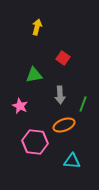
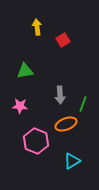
yellow arrow: rotated 21 degrees counterclockwise
red square: moved 18 px up; rotated 24 degrees clockwise
green triangle: moved 9 px left, 4 px up
pink star: rotated 21 degrees counterclockwise
orange ellipse: moved 2 px right, 1 px up
pink hexagon: moved 1 px right, 1 px up; rotated 15 degrees clockwise
cyan triangle: rotated 36 degrees counterclockwise
